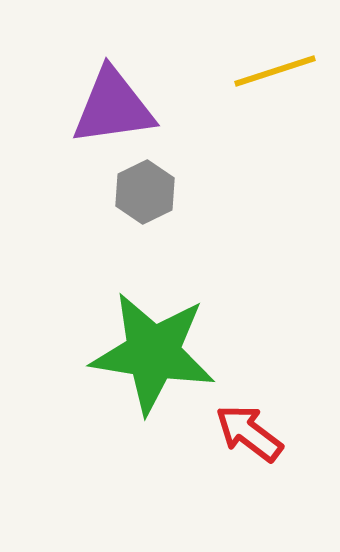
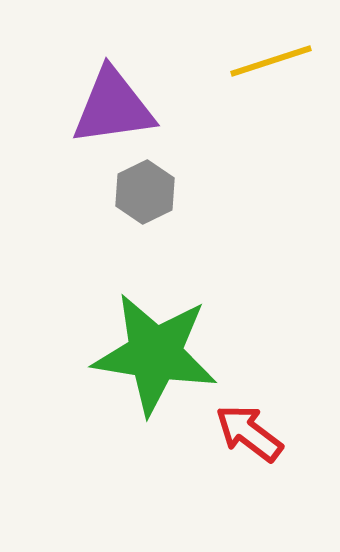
yellow line: moved 4 px left, 10 px up
green star: moved 2 px right, 1 px down
